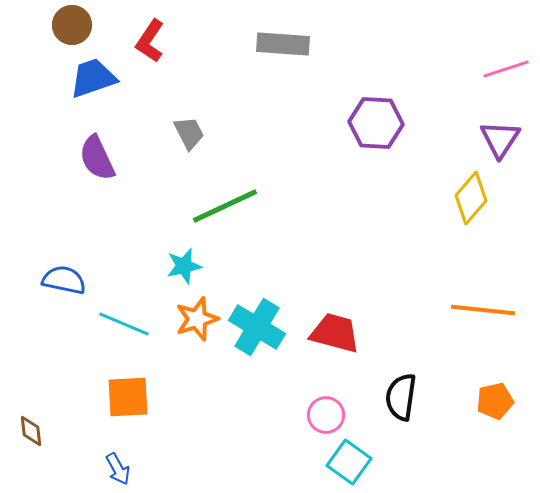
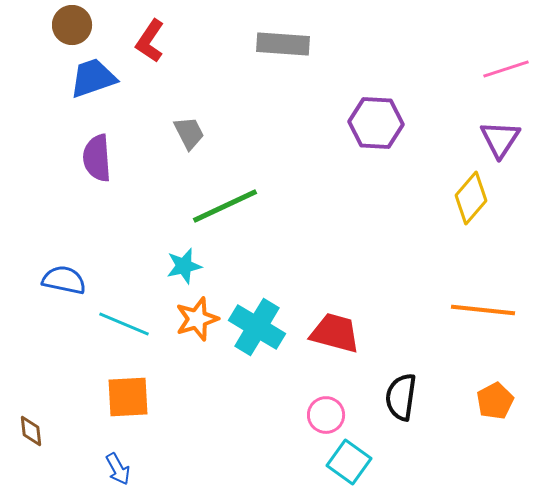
purple semicircle: rotated 21 degrees clockwise
orange pentagon: rotated 15 degrees counterclockwise
